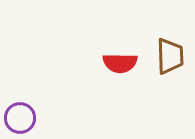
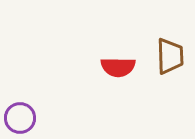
red semicircle: moved 2 px left, 4 px down
